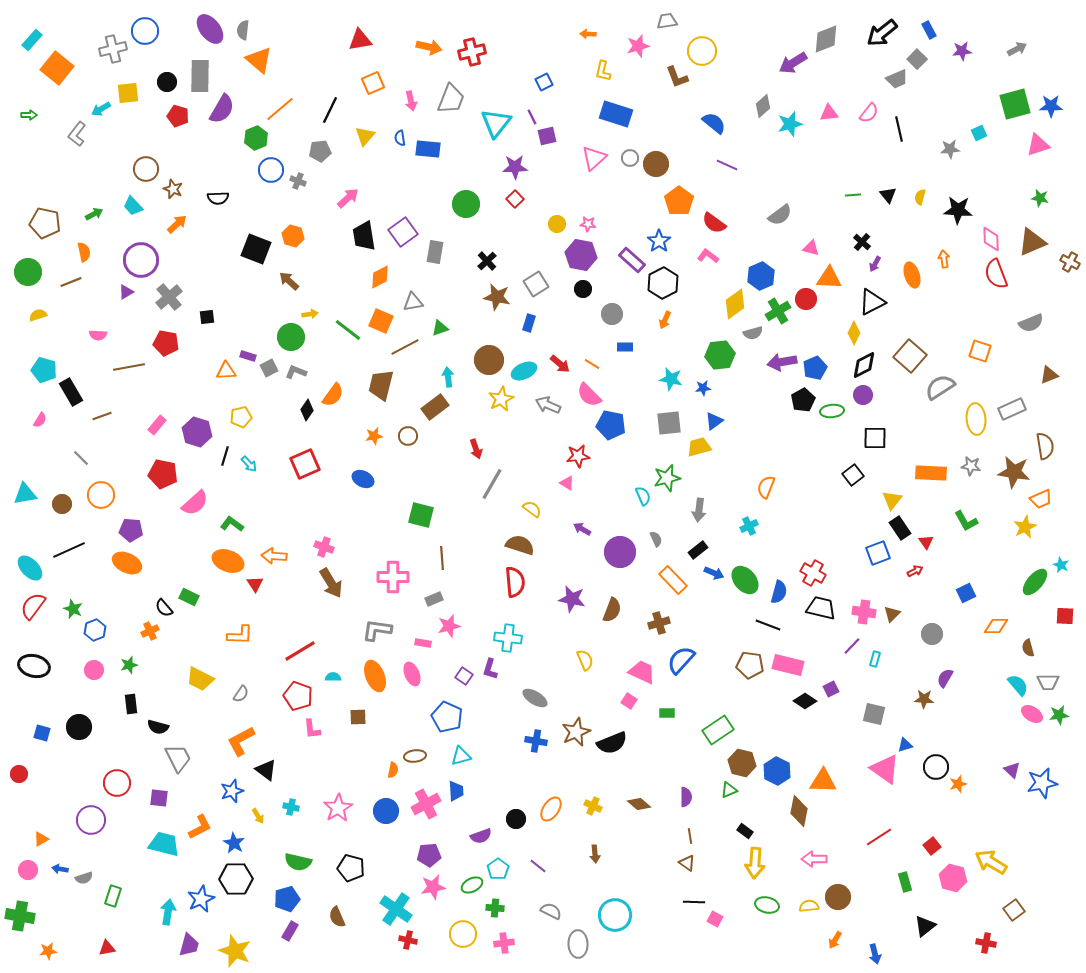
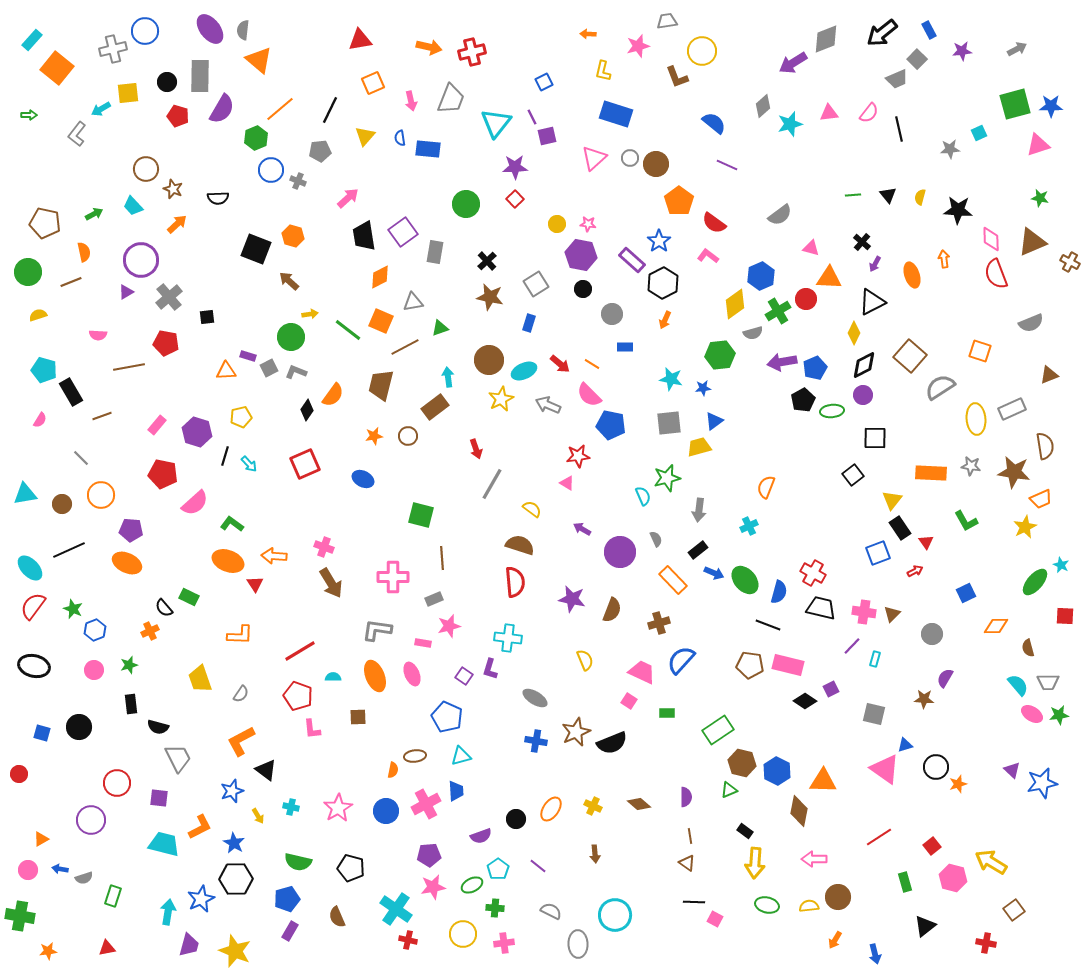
brown star at (497, 297): moved 7 px left
yellow trapezoid at (200, 679): rotated 44 degrees clockwise
